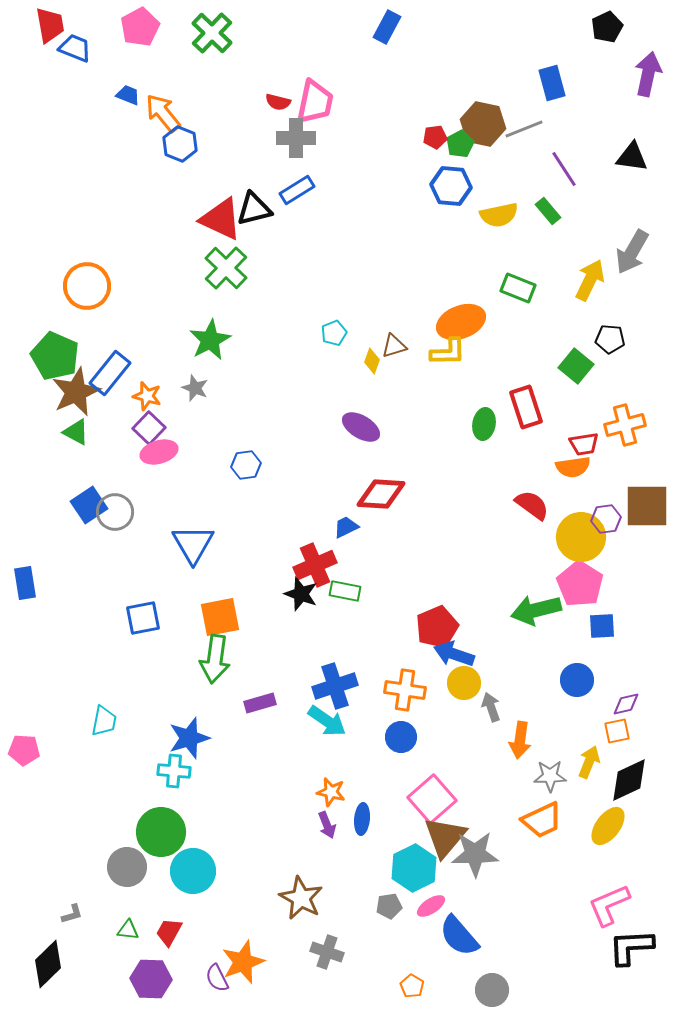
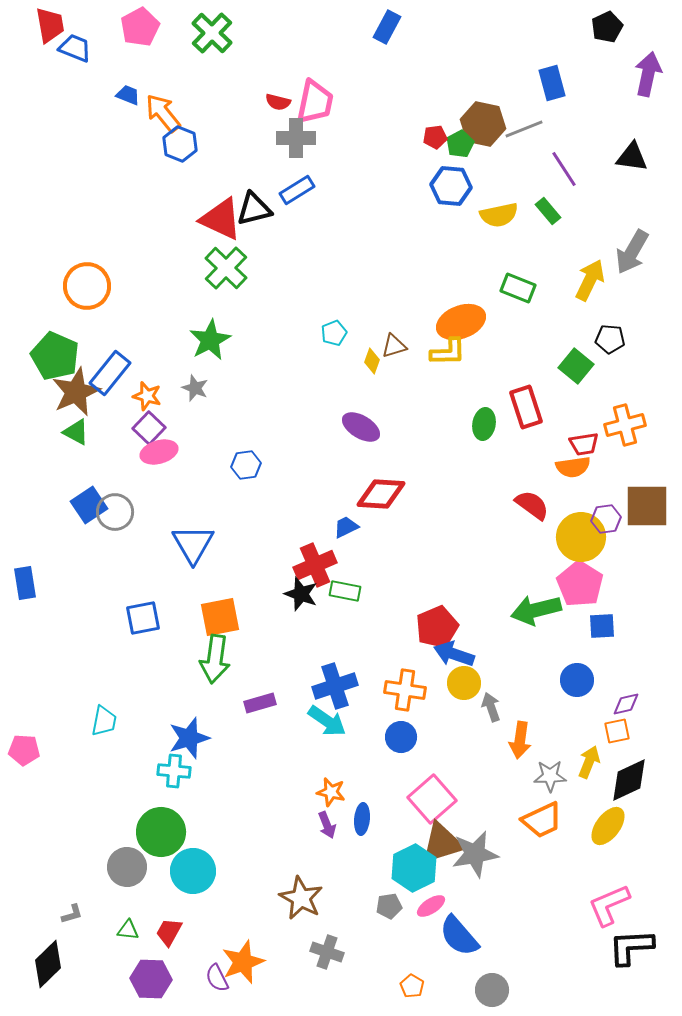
brown triangle at (445, 837): moved 3 px left, 6 px down; rotated 33 degrees clockwise
gray star at (475, 854): rotated 9 degrees counterclockwise
